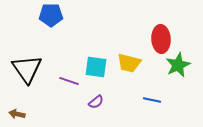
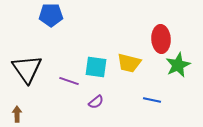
brown arrow: rotated 77 degrees clockwise
